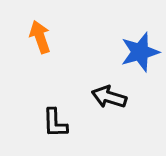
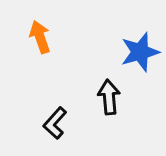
black arrow: rotated 68 degrees clockwise
black L-shape: rotated 44 degrees clockwise
